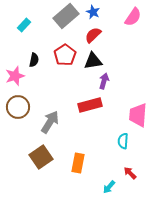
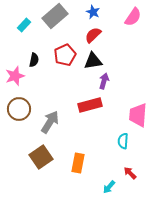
gray rectangle: moved 11 px left
red pentagon: rotated 10 degrees clockwise
brown circle: moved 1 px right, 2 px down
